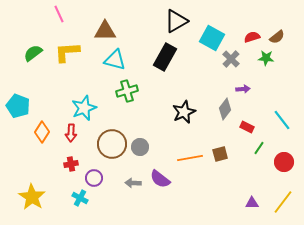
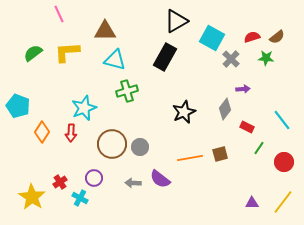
red cross: moved 11 px left, 18 px down; rotated 24 degrees counterclockwise
